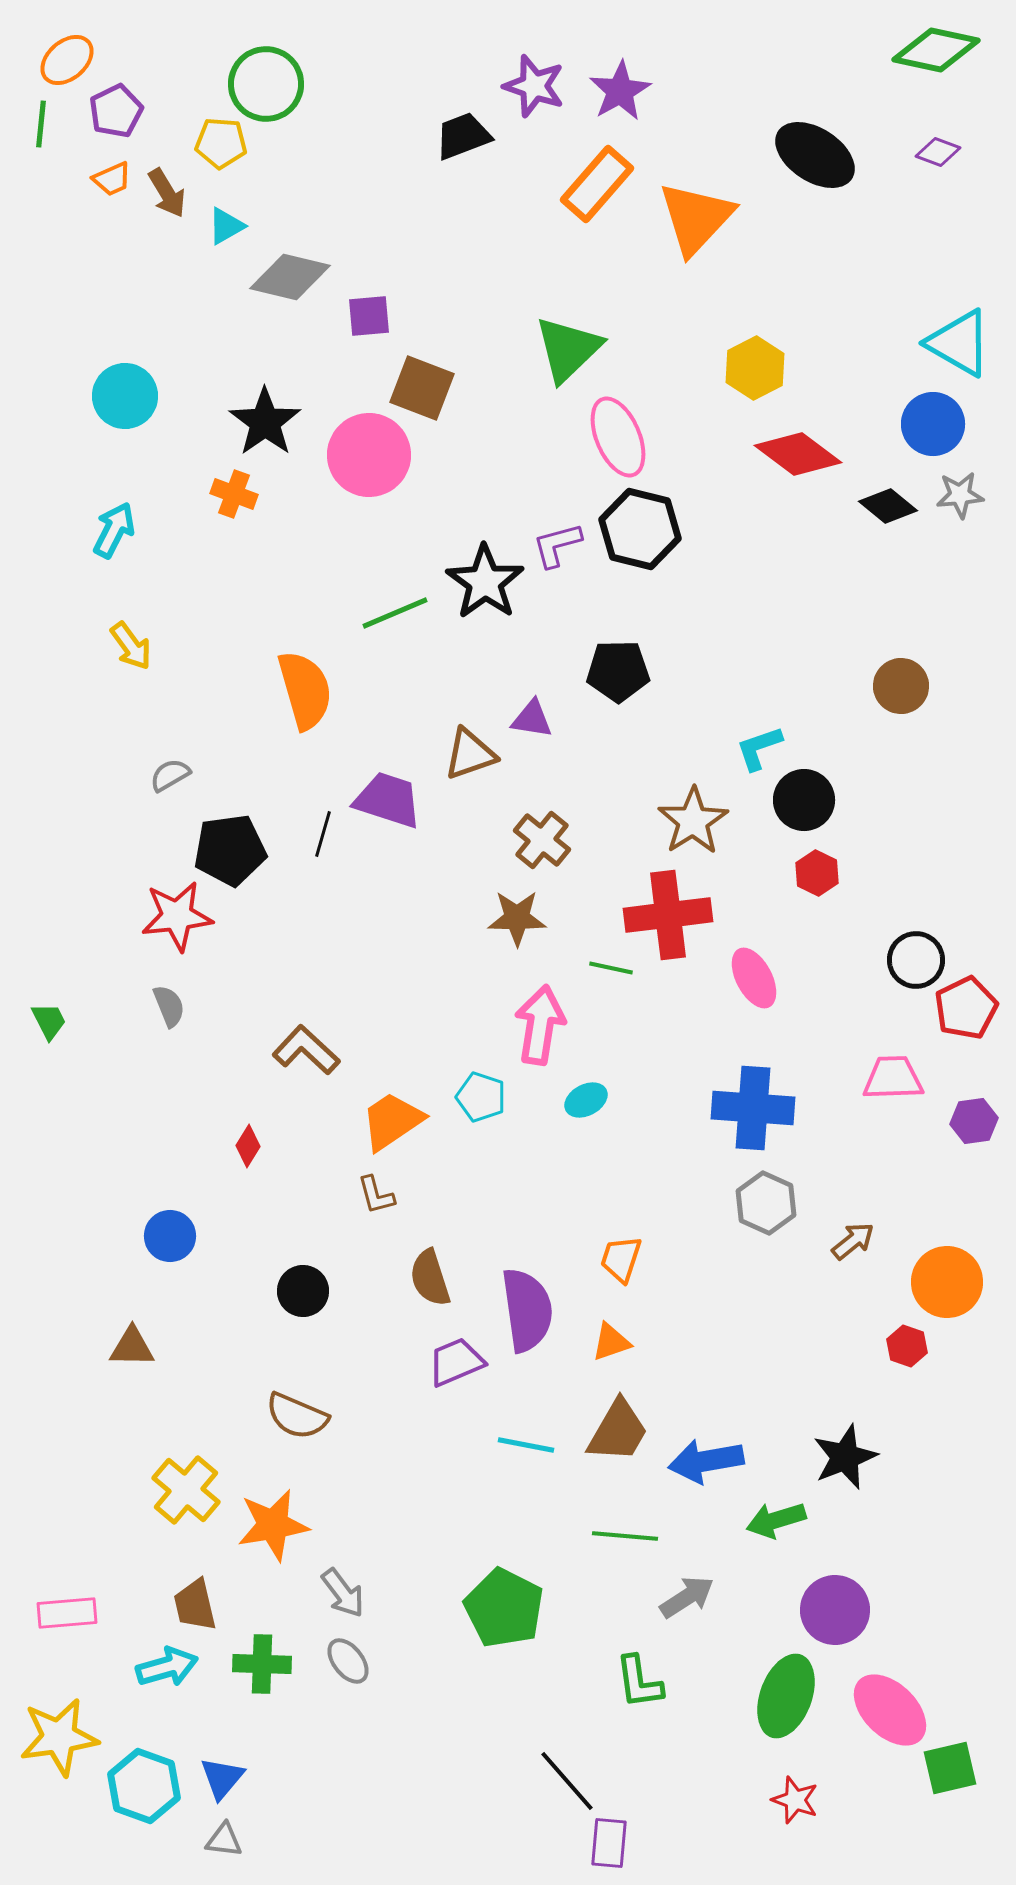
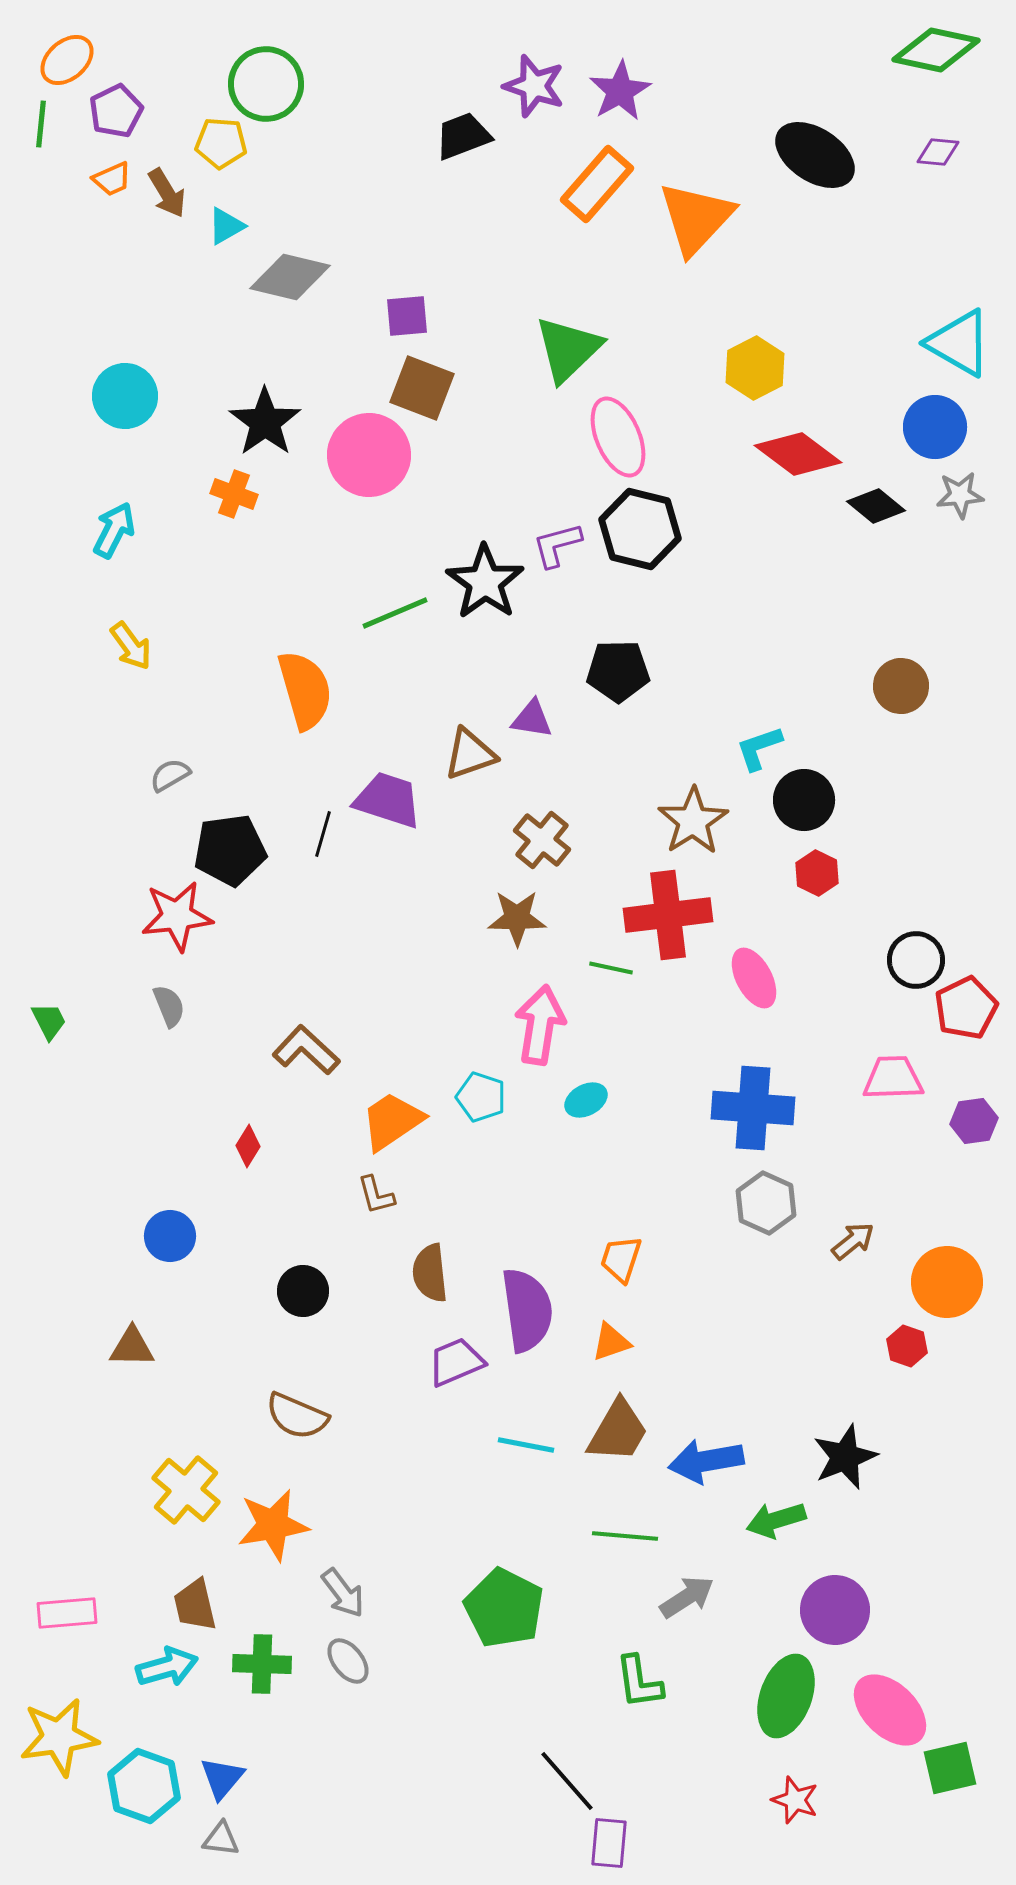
purple diamond at (938, 152): rotated 15 degrees counterclockwise
purple square at (369, 316): moved 38 px right
blue circle at (933, 424): moved 2 px right, 3 px down
black diamond at (888, 506): moved 12 px left
brown semicircle at (430, 1278): moved 5 px up; rotated 12 degrees clockwise
gray triangle at (224, 1840): moved 3 px left, 1 px up
